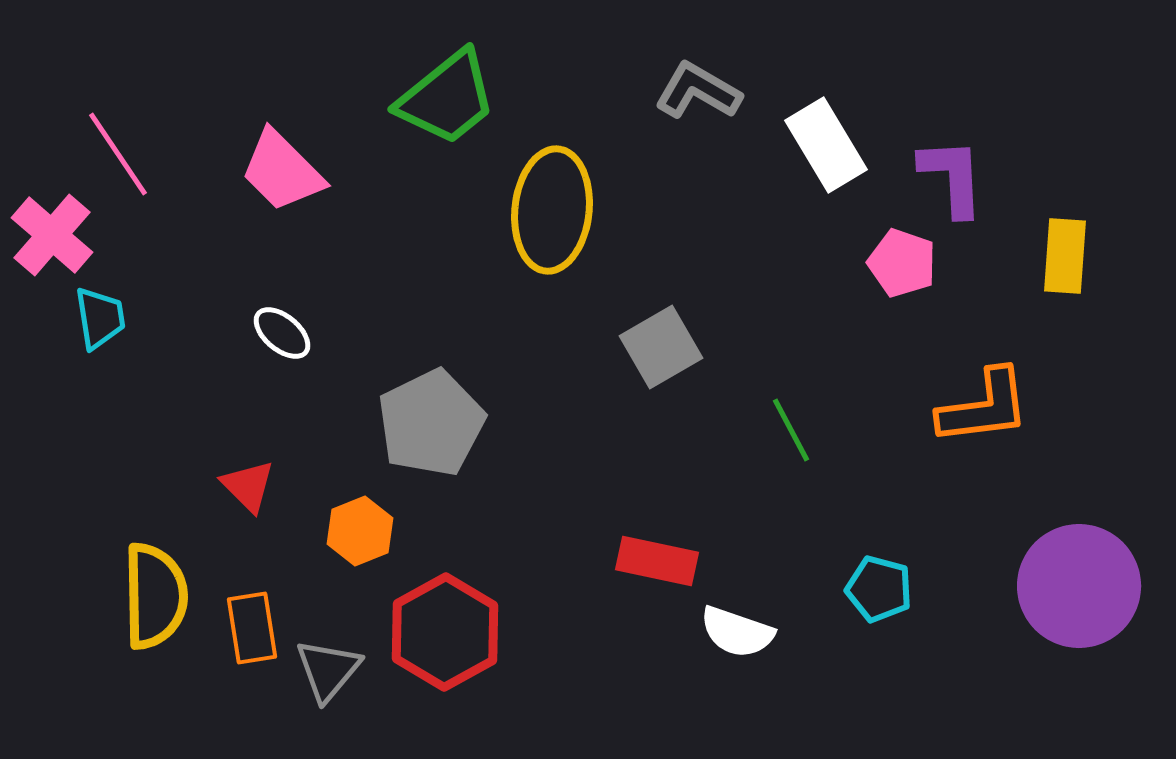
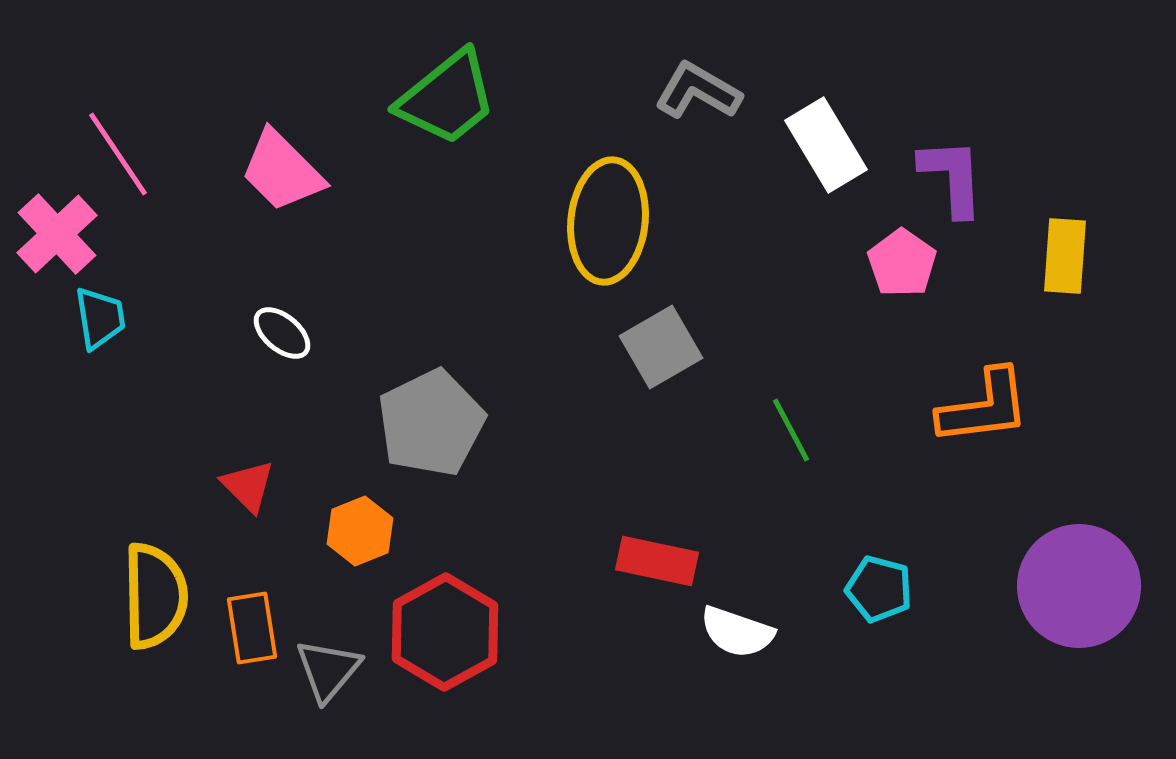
yellow ellipse: moved 56 px right, 11 px down
pink cross: moved 5 px right, 1 px up; rotated 6 degrees clockwise
pink pentagon: rotated 16 degrees clockwise
